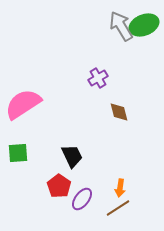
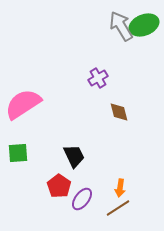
black trapezoid: moved 2 px right
